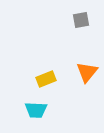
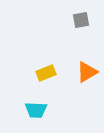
orange triangle: rotated 20 degrees clockwise
yellow rectangle: moved 6 px up
